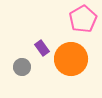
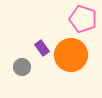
pink pentagon: rotated 24 degrees counterclockwise
orange circle: moved 4 px up
